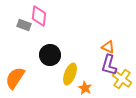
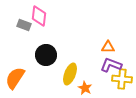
orange triangle: rotated 24 degrees counterclockwise
black circle: moved 4 px left
purple L-shape: moved 2 px right; rotated 95 degrees clockwise
yellow cross: rotated 30 degrees counterclockwise
